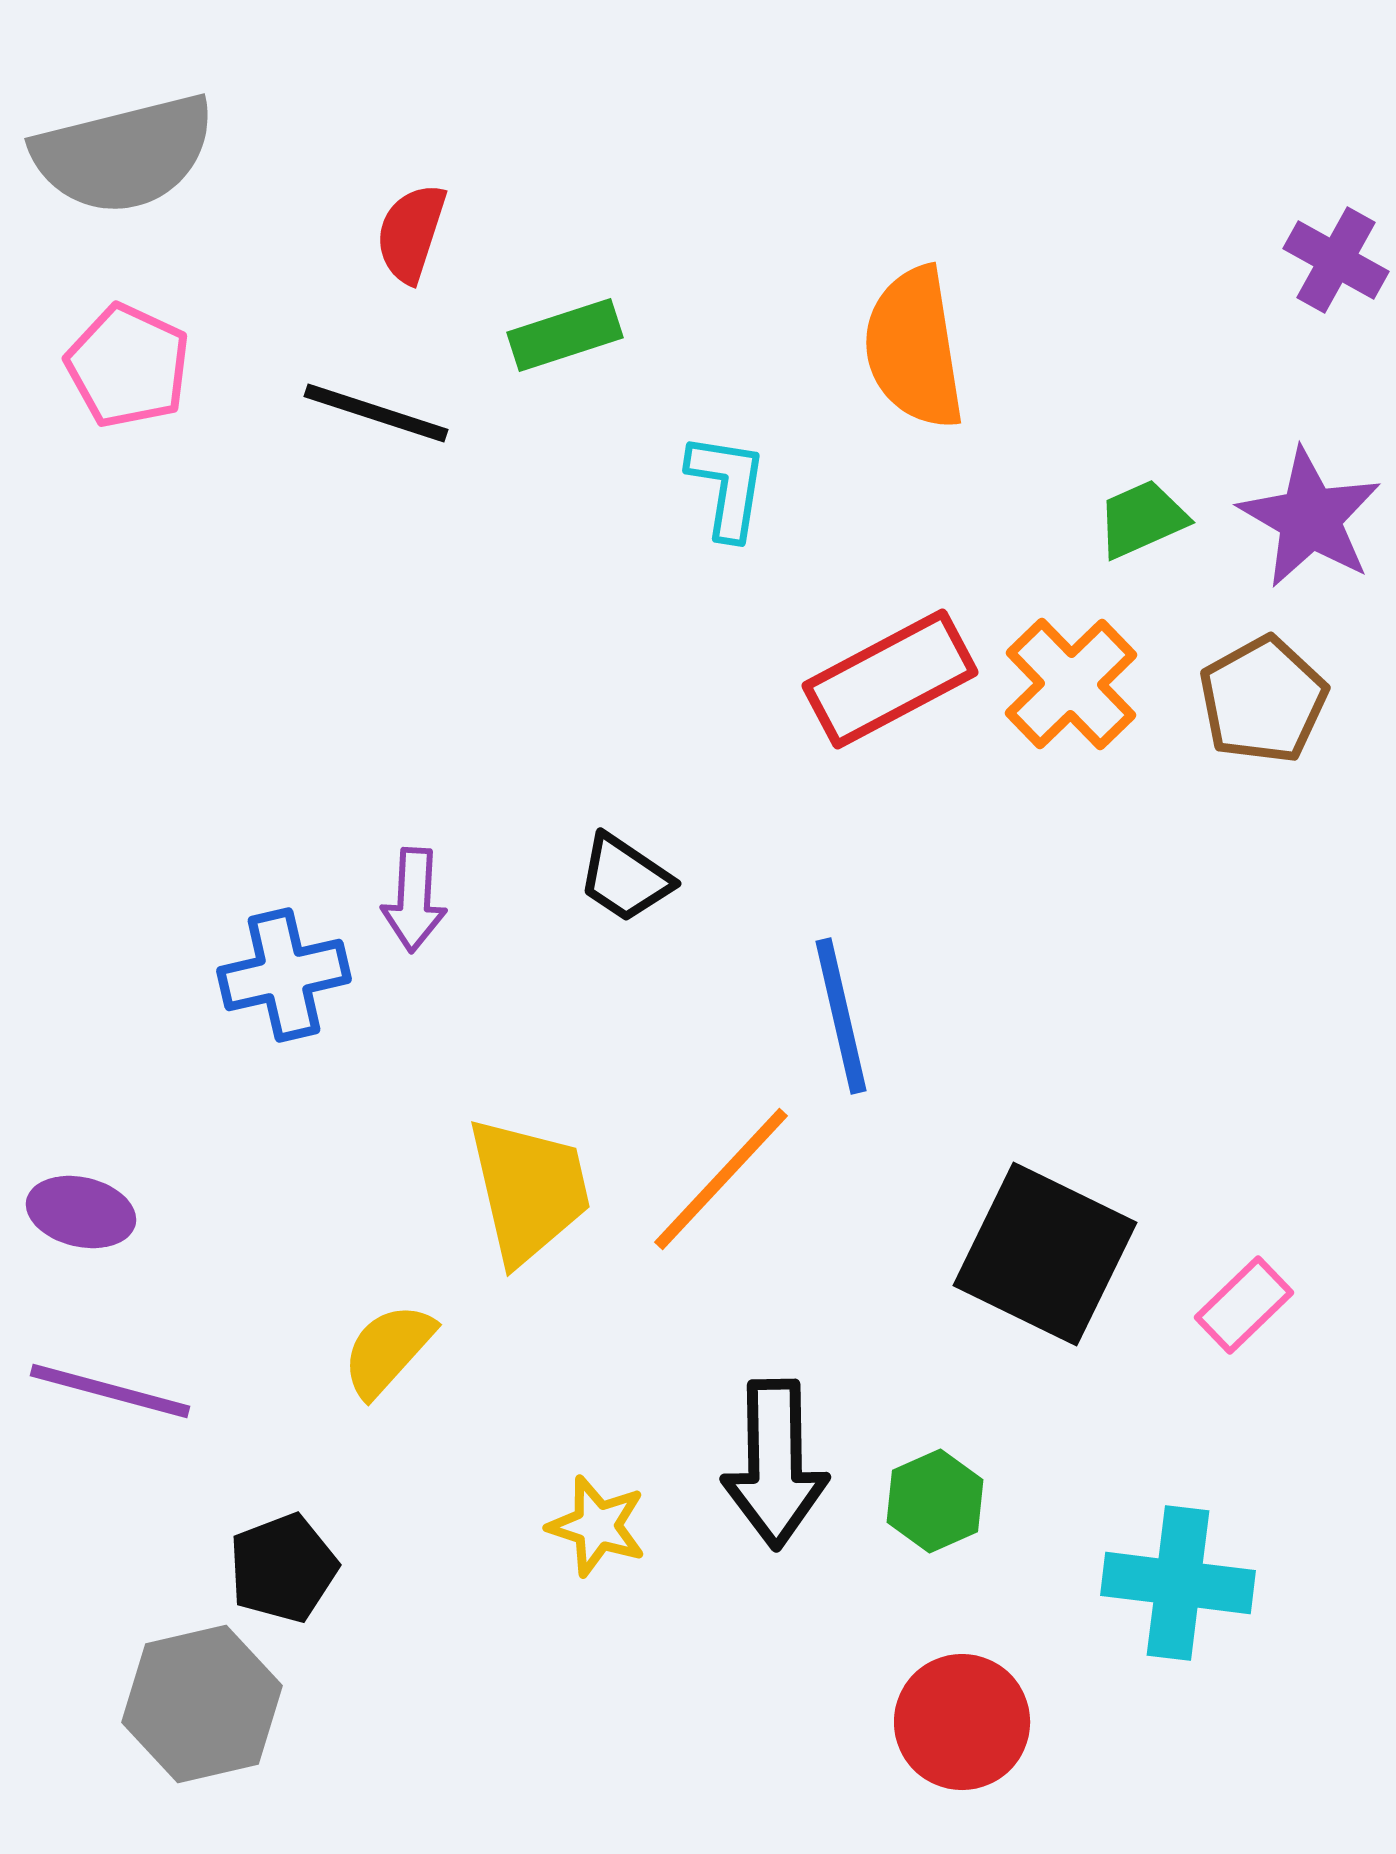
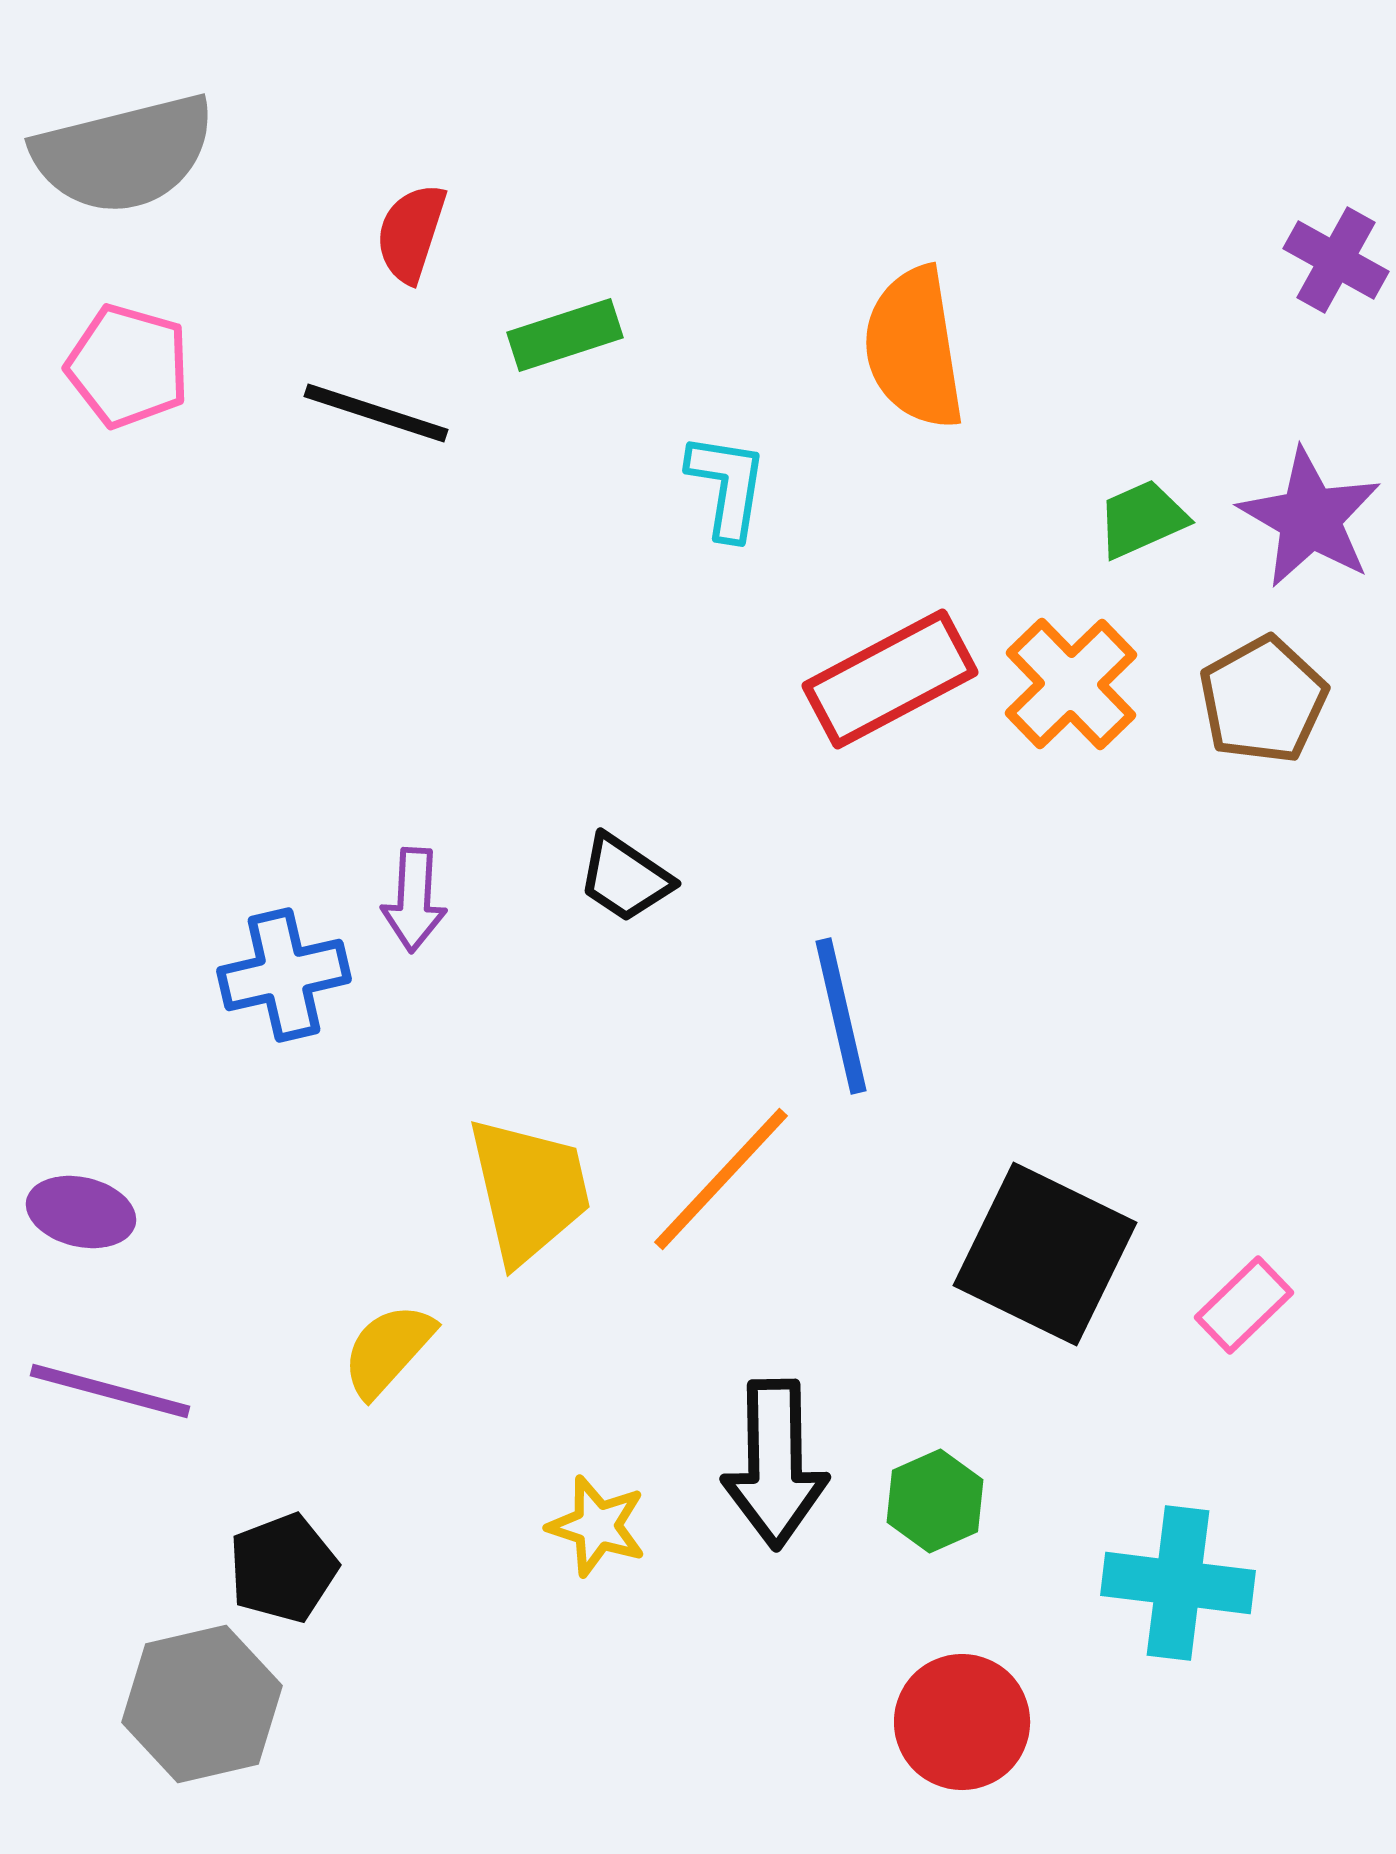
pink pentagon: rotated 9 degrees counterclockwise
